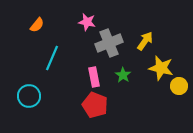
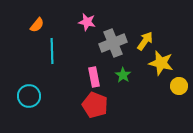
gray cross: moved 4 px right
cyan line: moved 7 px up; rotated 25 degrees counterclockwise
yellow star: moved 5 px up
